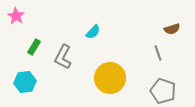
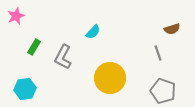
pink star: rotated 18 degrees clockwise
cyan hexagon: moved 7 px down
